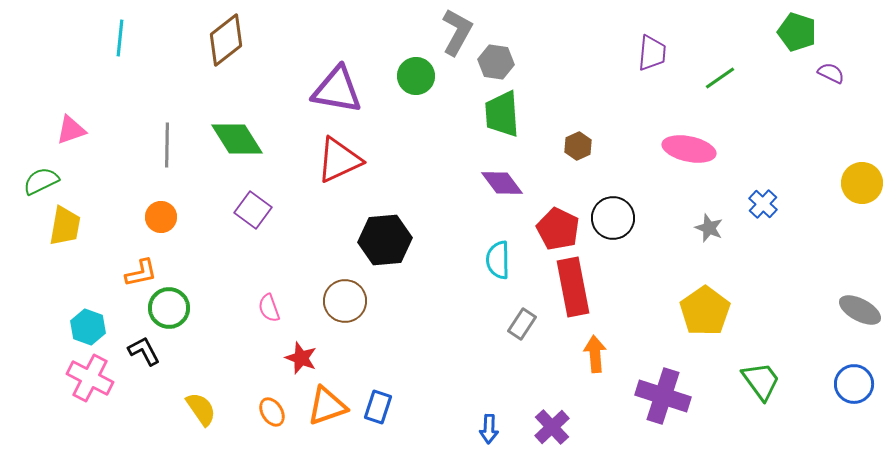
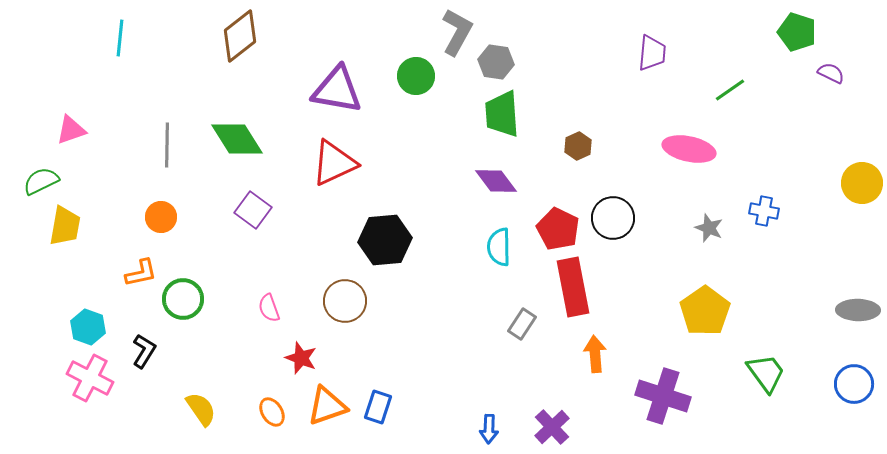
brown diamond at (226, 40): moved 14 px right, 4 px up
green line at (720, 78): moved 10 px right, 12 px down
red triangle at (339, 160): moved 5 px left, 3 px down
purple diamond at (502, 183): moved 6 px left, 2 px up
blue cross at (763, 204): moved 1 px right, 7 px down; rotated 32 degrees counterclockwise
cyan semicircle at (498, 260): moved 1 px right, 13 px up
green circle at (169, 308): moved 14 px right, 9 px up
gray ellipse at (860, 310): moved 2 px left; rotated 27 degrees counterclockwise
black L-shape at (144, 351): rotated 60 degrees clockwise
green trapezoid at (761, 381): moved 5 px right, 8 px up
